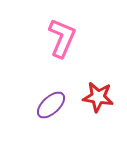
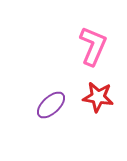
pink L-shape: moved 31 px right, 8 px down
